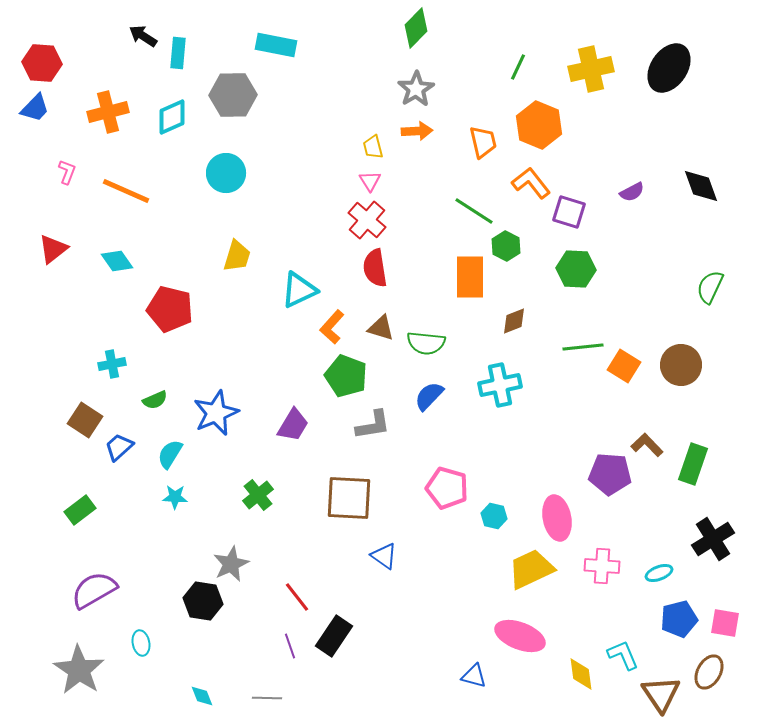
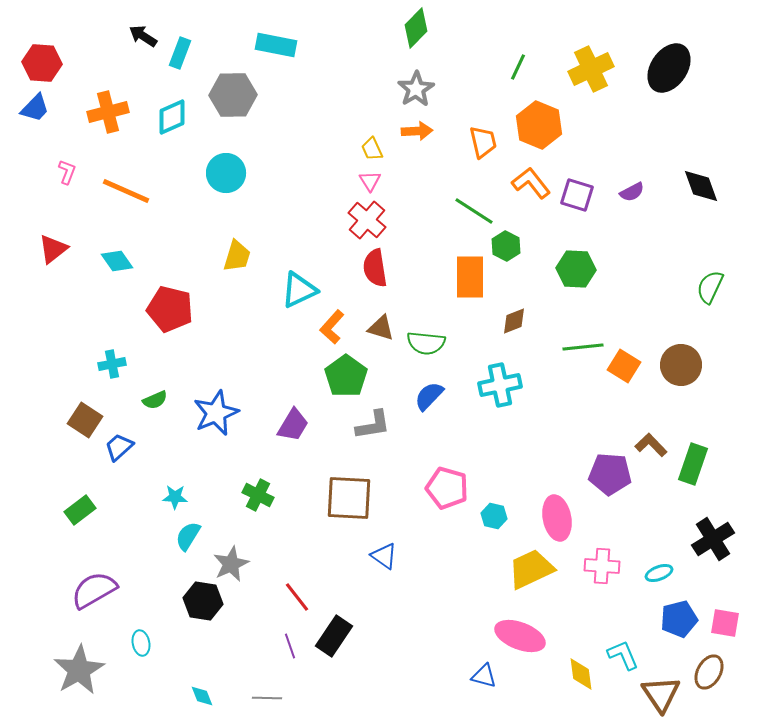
cyan rectangle at (178, 53): moved 2 px right; rotated 16 degrees clockwise
yellow cross at (591, 69): rotated 12 degrees counterclockwise
yellow trapezoid at (373, 147): moved 1 px left, 2 px down; rotated 10 degrees counterclockwise
purple square at (569, 212): moved 8 px right, 17 px up
green pentagon at (346, 376): rotated 15 degrees clockwise
brown L-shape at (647, 445): moved 4 px right
cyan semicircle at (170, 454): moved 18 px right, 82 px down
green cross at (258, 495): rotated 24 degrees counterclockwise
gray star at (79, 670): rotated 9 degrees clockwise
blue triangle at (474, 676): moved 10 px right
